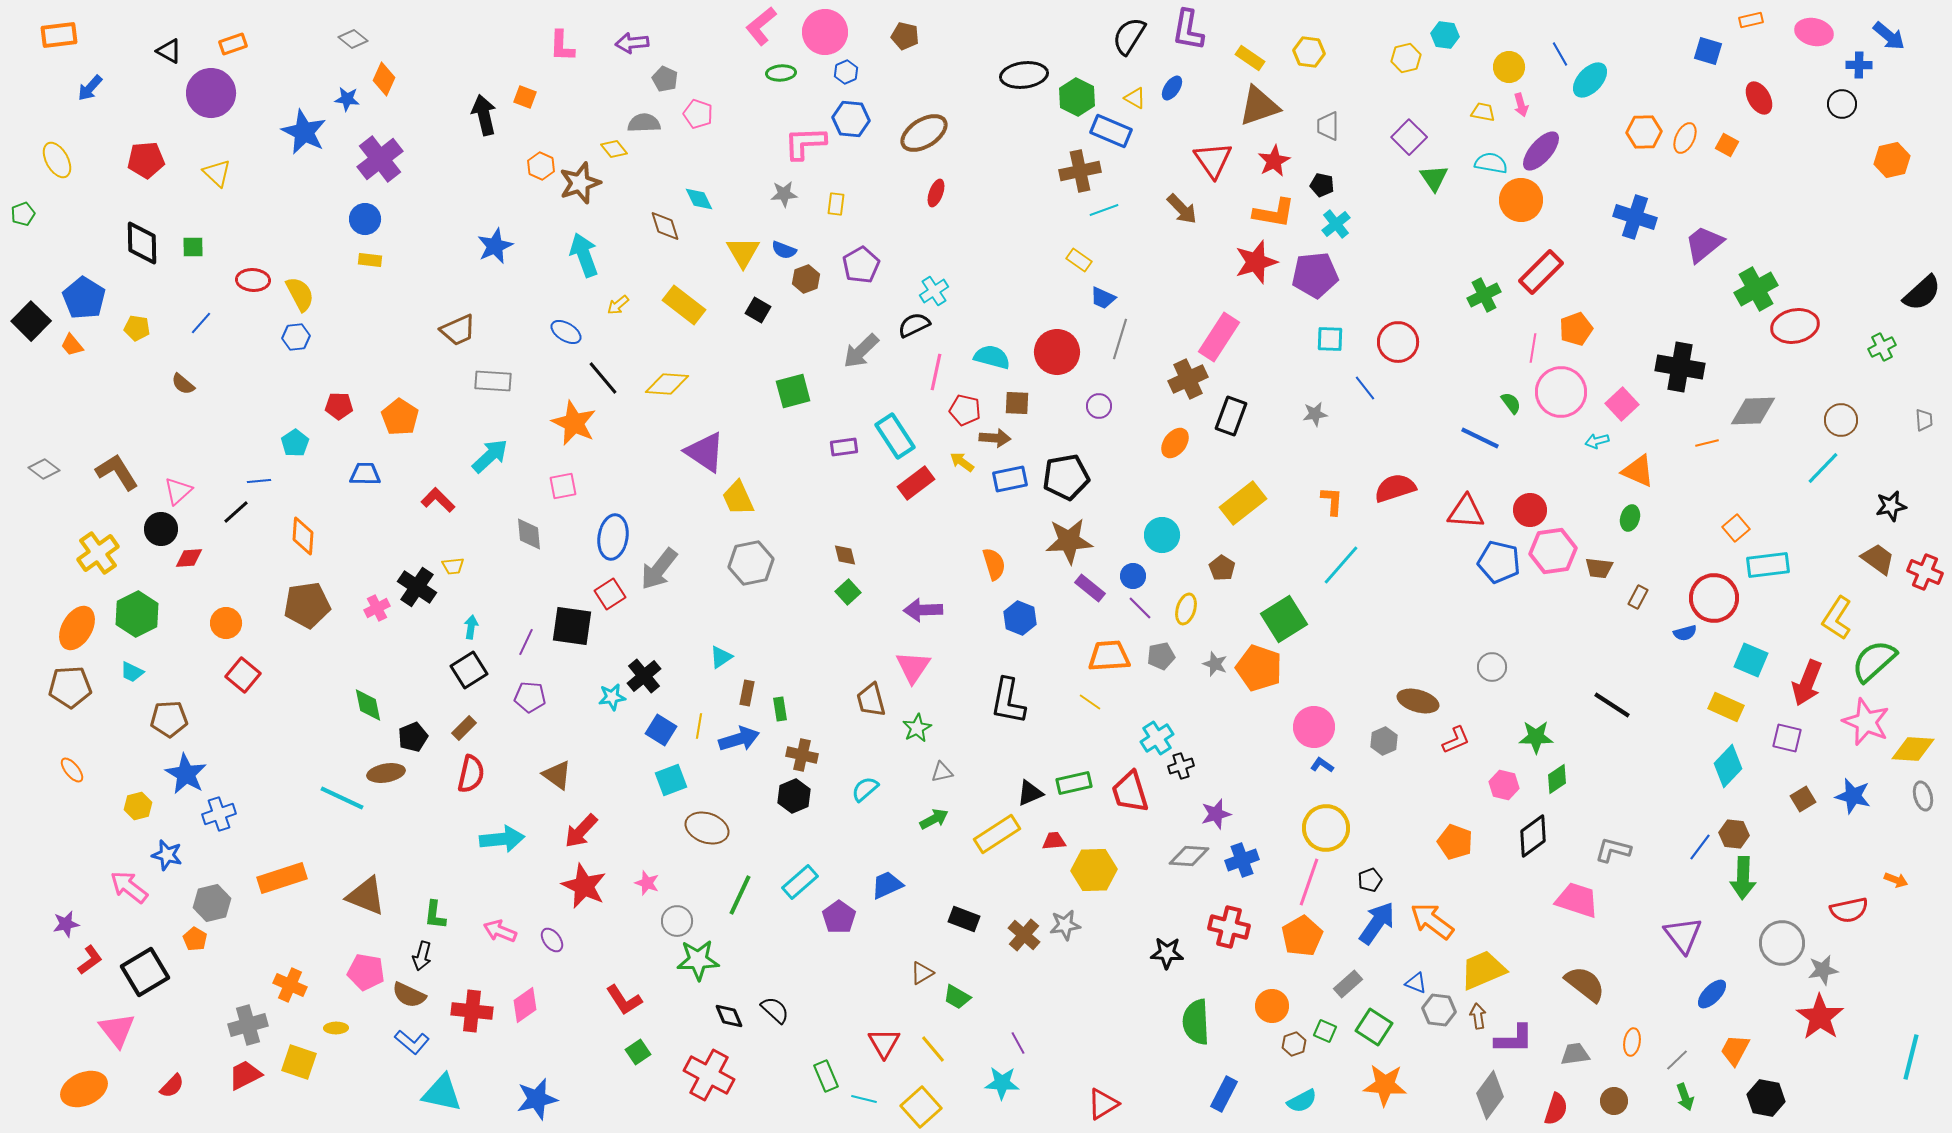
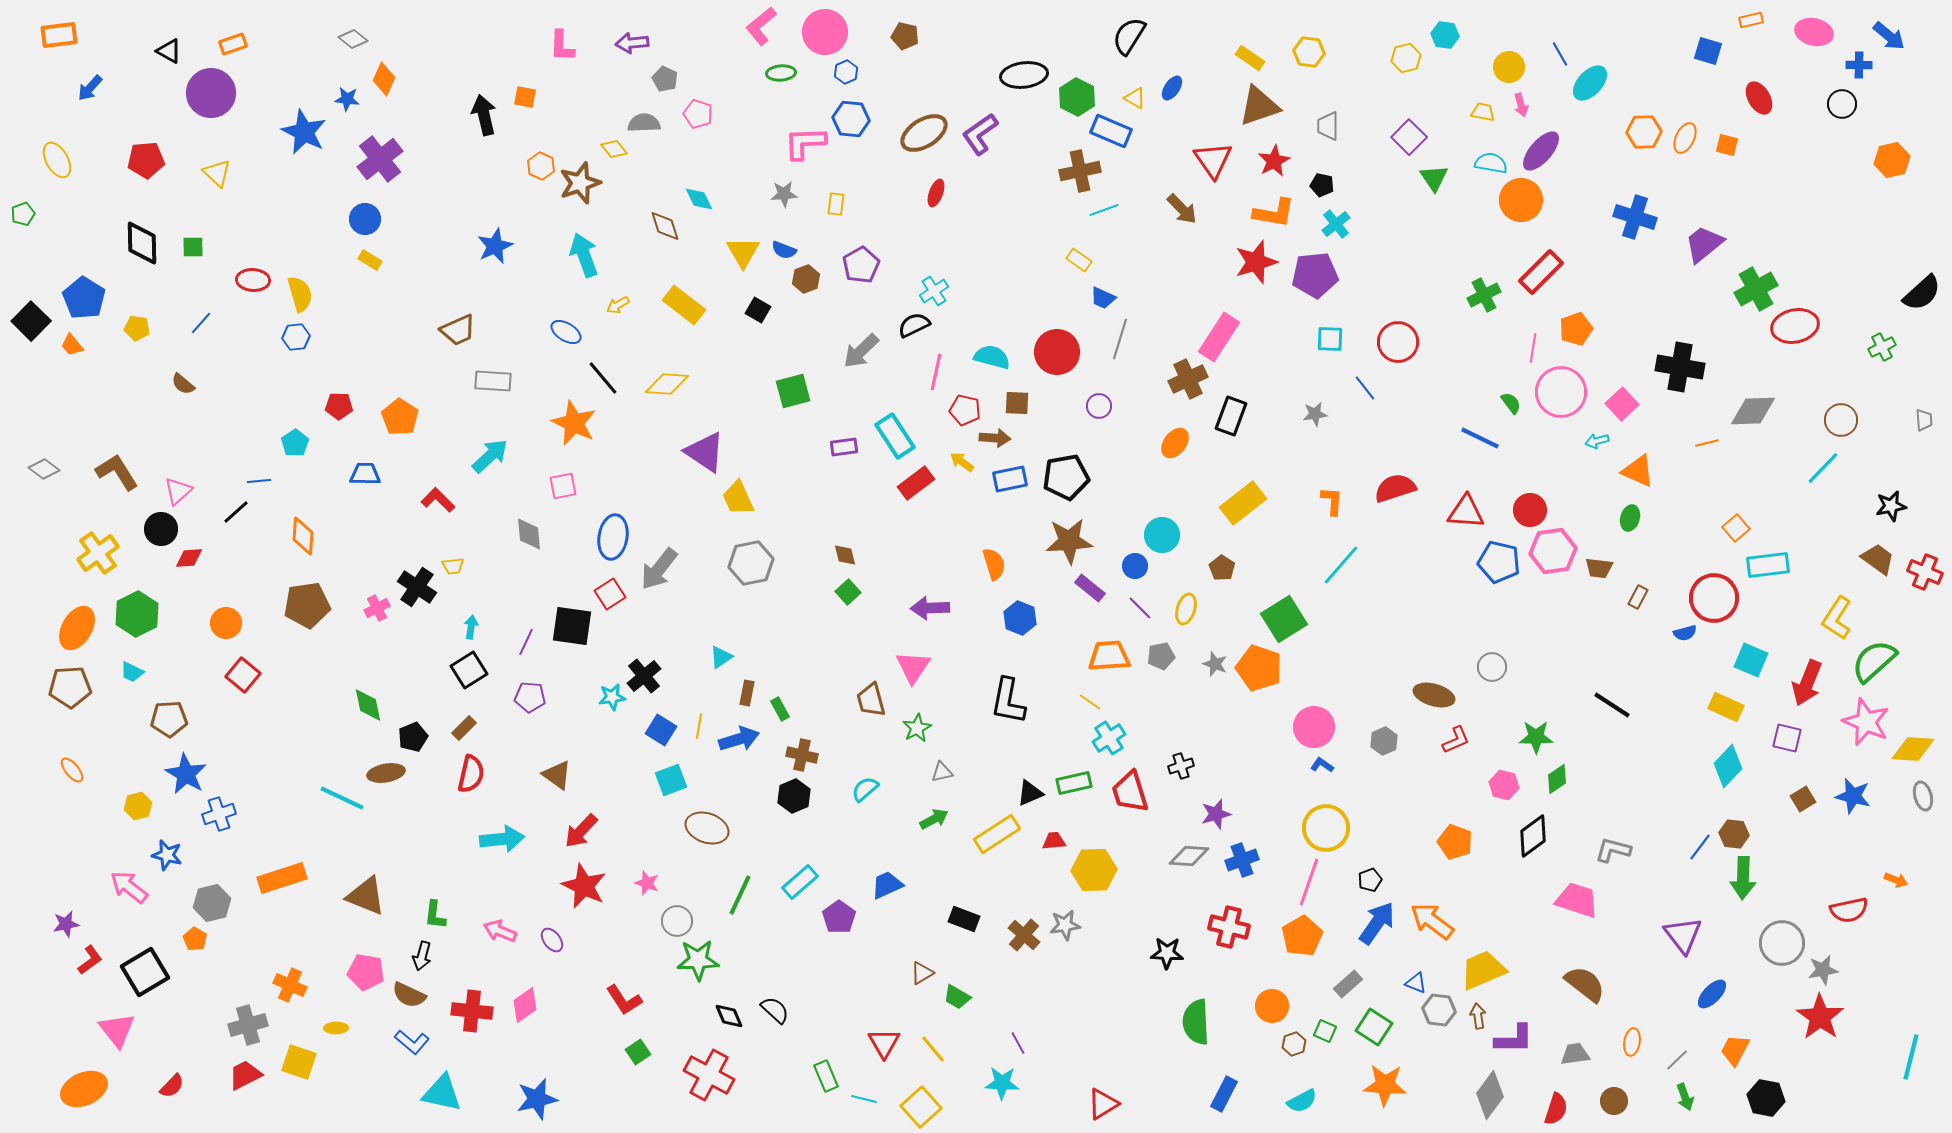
purple L-shape at (1188, 30): moved 208 px left, 104 px down; rotated 45 degrees clockwise
cyan ellipse at (1590, 80): moved 3 px down
orange square at (525, 97): rotated 10 degrees counterclockwise
orange square at (1727, 145): rotated 15 degrees counterclockwise
yellow rectangle at (370, 260): rotated 25 degrees clockwise
yellow semicircle at (300, 294): rotated 12 degrees clockwise
yellow arrow at (618, 305): rotated 10 degrees clockwise
blue circle at (1133, 576): moved 2 px right, 10 px up
purple arrow at (923, 610): moved 7 px right, 2 px up
brown ellipse at (1418, 701): moved 16 px right, 6 px up
green rectangle at (780, 709): rotated 20 degrees counterclockwise
cyan cross at (1157, 738): moved 48 px left
